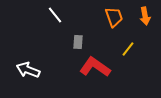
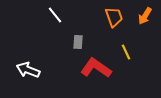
orange arrow: rotated 42 degrees clockwise
yellow line: moved 2 px left, 3 px down; rotated 63 degrees counterclockwise
red L-shape: moved 1 px right, 1 px down
